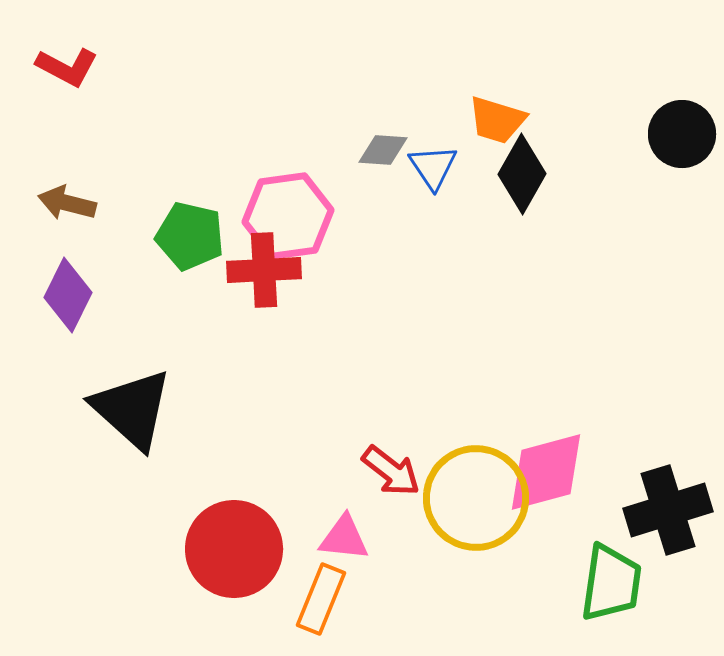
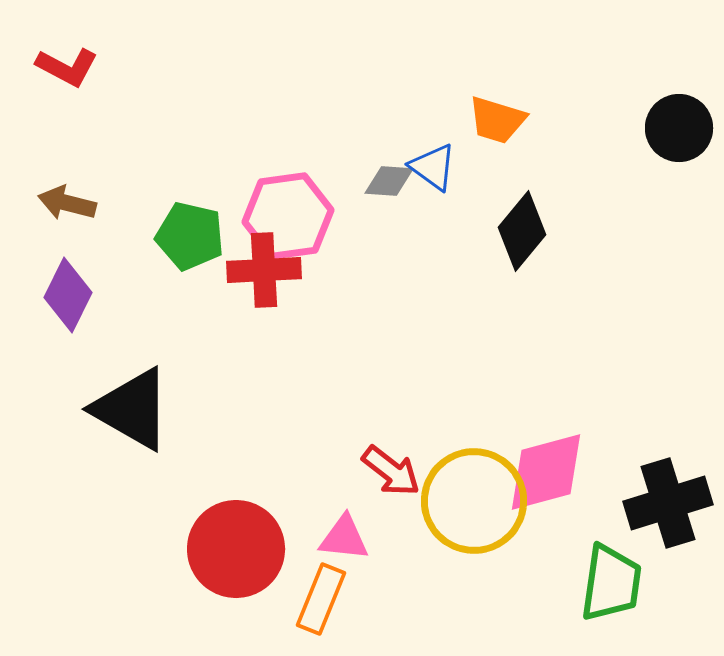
black circle: moved 3 px left, 6 px up
gray diamond: moved 6 px right, 31 px down
blue triangle: rotated 20 degrees counterclockwise
black diamond: moved 57 px down; rotated 10 degrees clockwise
black triangle: rotated 12 degrees counterclockwise
yellow circle: moved 2 px left, 3 px down
black cross: moved 7 px up
red circle: moved 2 px right
